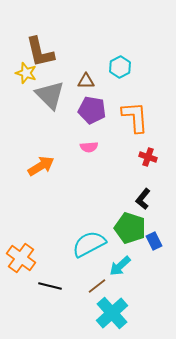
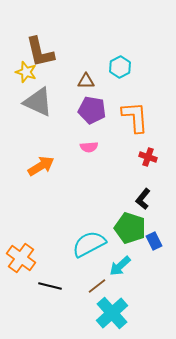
yellow star: moved 1 px up
gray triangle: moved 12 px left, 7 px down; rotated 20 degrees counterclockwise
